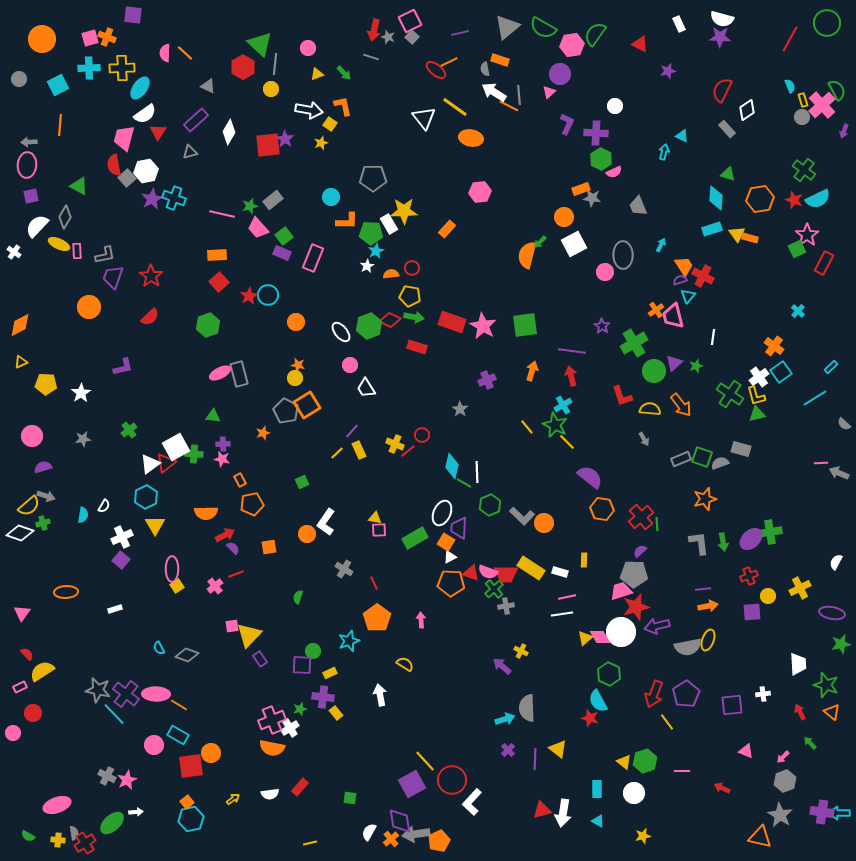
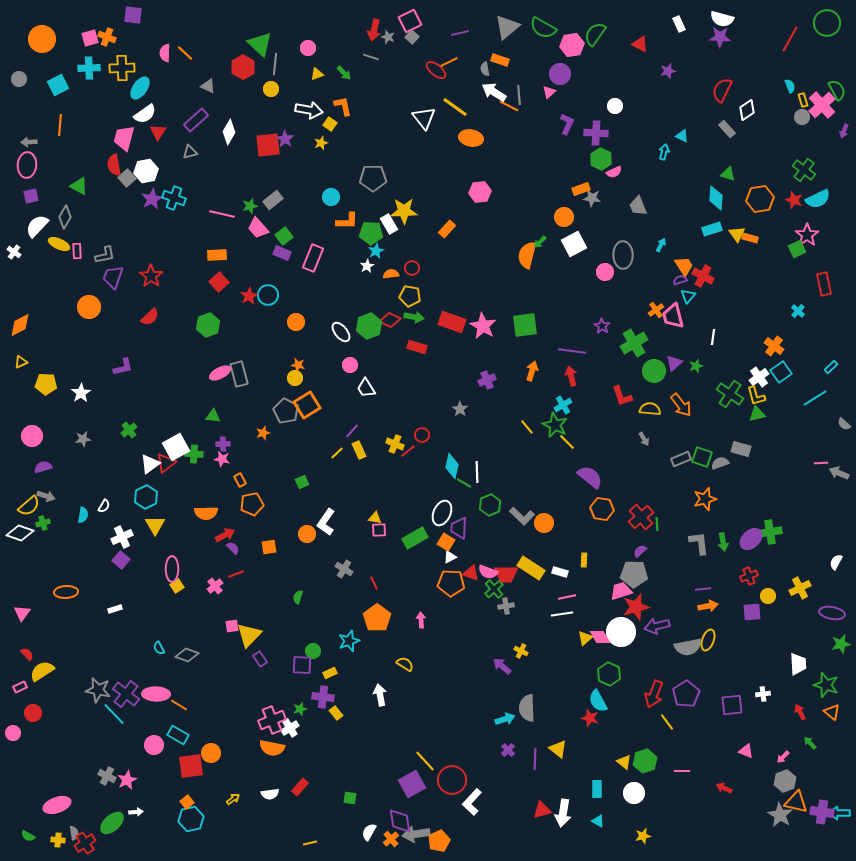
red rectangle at (824, 263): moved 21 px down; rotated 40 degrees counterclockwise
red arrow at (722, 788): moved 2 px right
orange triangle at (760, 837): moved 36 px right, 35 px up
